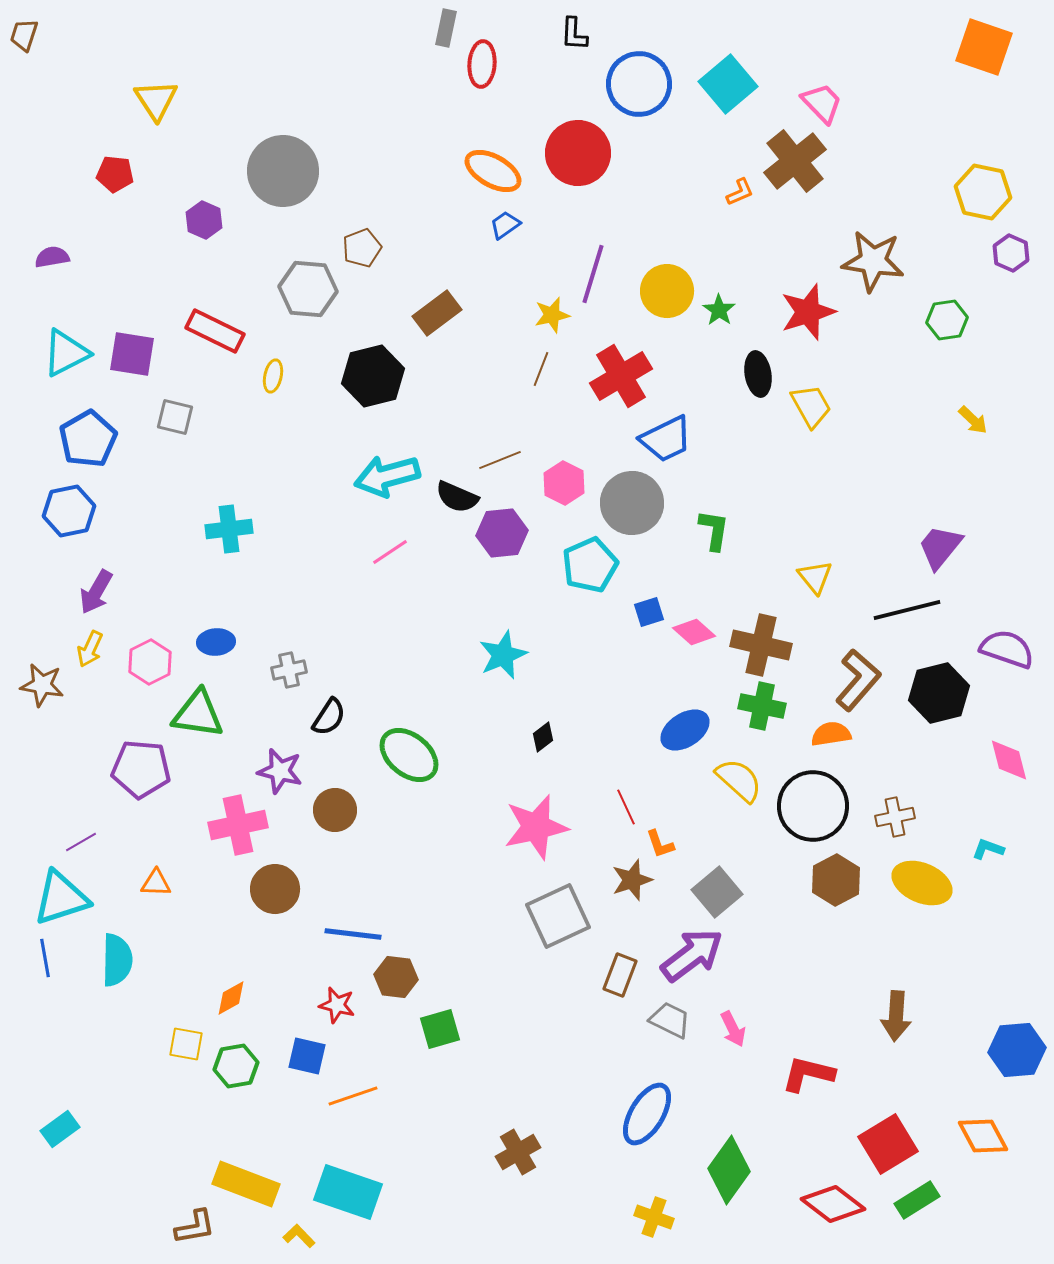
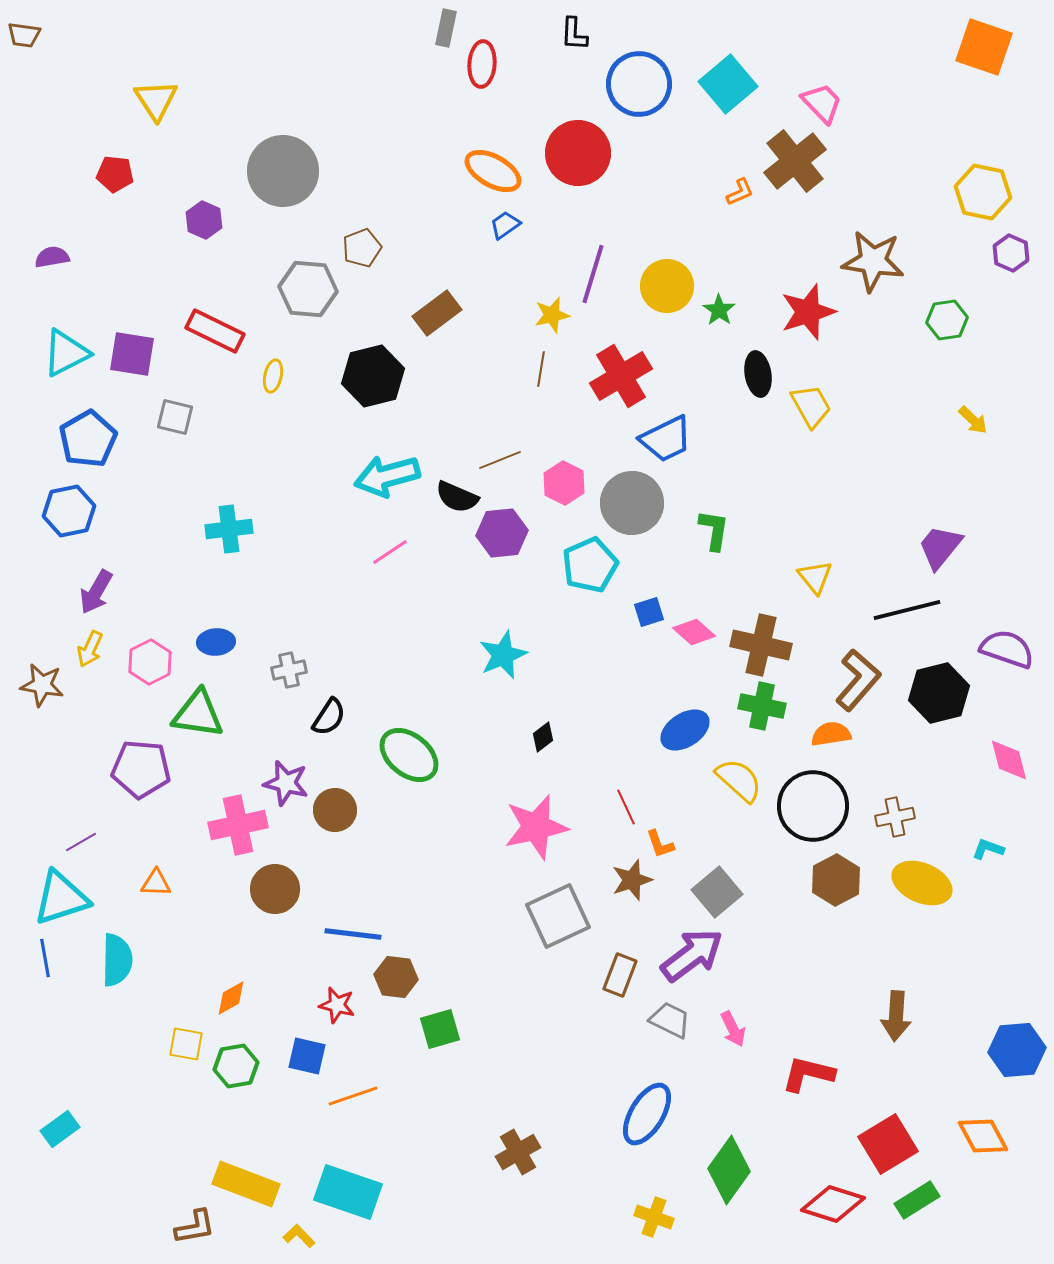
brown trapezoid at (24, 35): rotated 100 degrees counterclockwise
yellow circle at (667, 291): moved 5 px up
brown line at (541, 369): rotated 12 degrees counterclockwise
purple star at (280, 771): moved 6 px right, 12 px down
red diamond at (833, 1204): rotated 20 degrees counterclockwise
